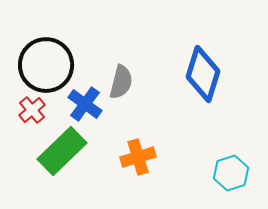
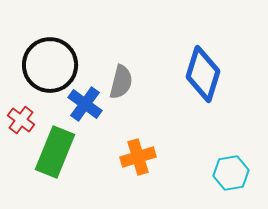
black circle: moved 4 px right
red cross: moved 11 px left, 10 px down; rotated 12 degrees counterclockwise
green rectangle: moved 7 px left, 1 px down; rotated 24 degrees counterclockwise
cyan hexagon: rotated 8 degrees clockwise
